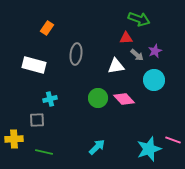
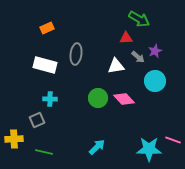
green arrow: rotated 10 degrees clockwise
orange rectangle: rotated 32 degrees clockwise
gray arrow: moved 1 px right, 2 px down
white rectangle: moved 11 px right
cyan circle: moved 1 px right, 1 px down
cyan cross: rotated 16 degrees clockwise
gray square: rotated 21 degrees counterclockwise
cyan star: rotated 20 degrees clockwise
